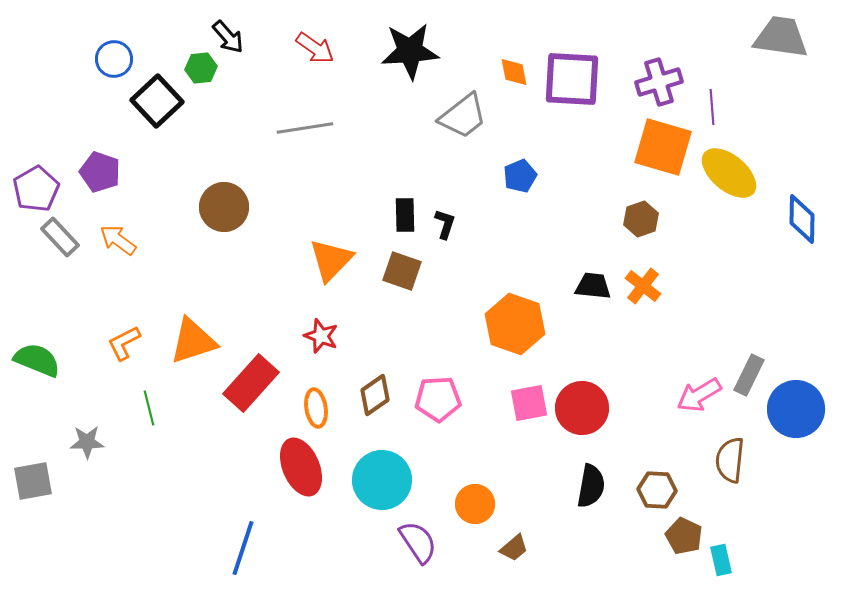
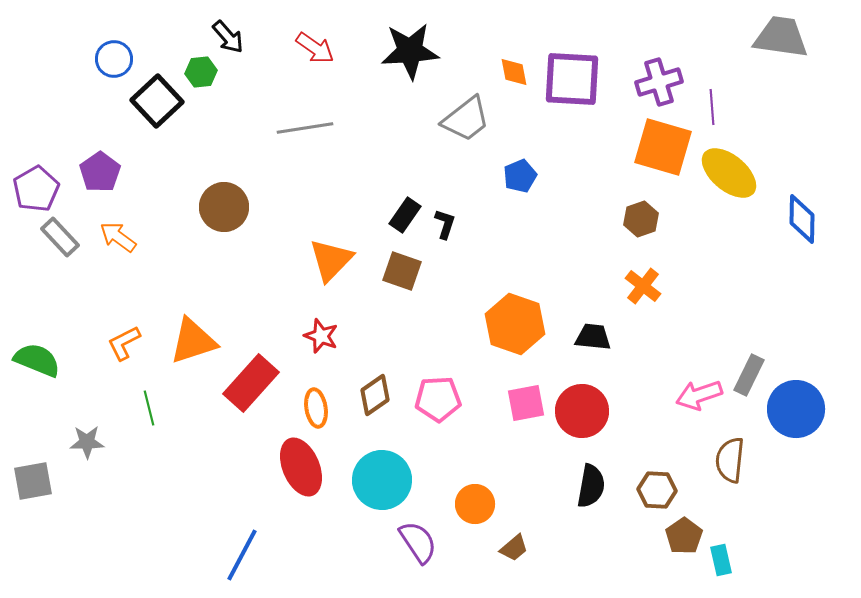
green hexagon at (201, 68): moved 4 px down
gray trapezoid at (463, 116): moved 3 px right, 3 px down
purple pentagon at (100, 172): rotated 18 degrees clockwise
black rectangle at (405, 215): rotated 36 degrees clockwise
orange arrow at (118, 240): moved 3 px up
black trapezoid at (593, 286): moved 51 px down
pink arrow at (699, 395): rotated 12 degrees clockwise
pink square at (529, 403): moved 3 px left
red circle at (582, 408): moved 3 px down
brown pentagon at (684, 536): rotated 12 degrees clockwise
blue line at (243, 548): moved 1 px left, 7 px down; rotated 10 degrees clockwise
